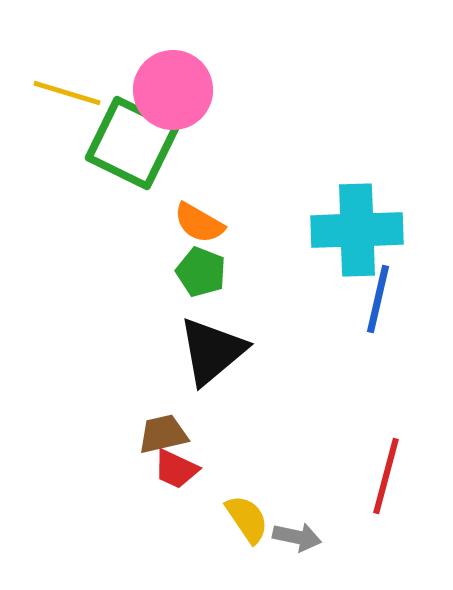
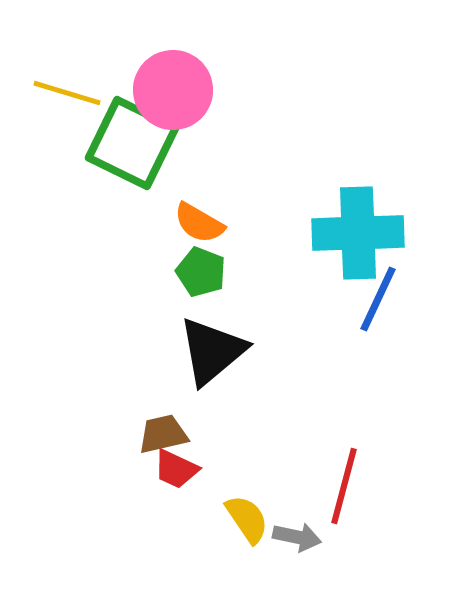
cyan cross: moved 1 px right, 3 px down
blue line: rotated 12 degrees clockwise
red line: moved 42 px left, 10 px down
